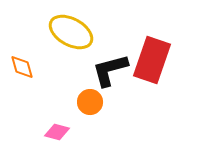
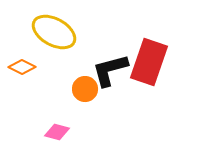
yellow ellipse: moved 17 px left
red rectangle: moved 3 px left, 2 px down
orange diamond: rotated 48 degrees counterclockwise
orange circle: moved 5 px left, 13 px up
